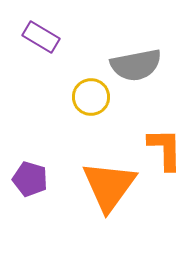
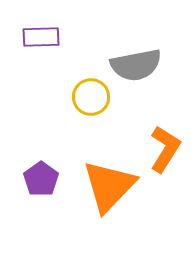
purple rectangle: rotated 33 degrees counterclockwise
orange L-shape: rotated 33 degrees clockwise
purple pentagon: moved 11 px right; rotated 20 degrees clockwise
orange triangle: rotated 8 degrees clockwise
